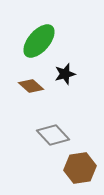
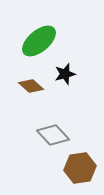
green ellipse: rotated 9 degrees clockwise
